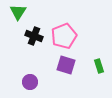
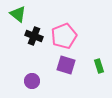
green triangle: moved 2 px down; rotated 24 degrees counterclockwise
purple circle: moved 2 px right, 1 px up
